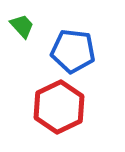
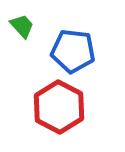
red hexagon: rotated 6 degrees counterclockwise
